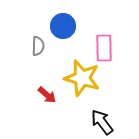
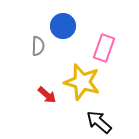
pink rectangle: rotated 20 degrees clockwise
yellow star: moved 4 px down
black arrow: moved 3 px left; rotated 12 degrees counterclockwise
